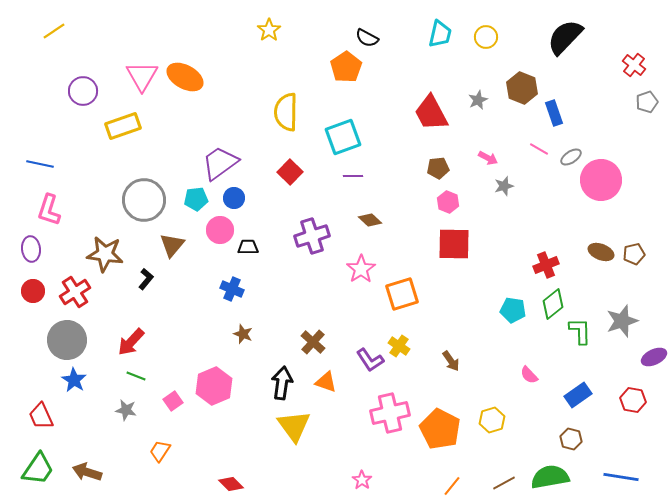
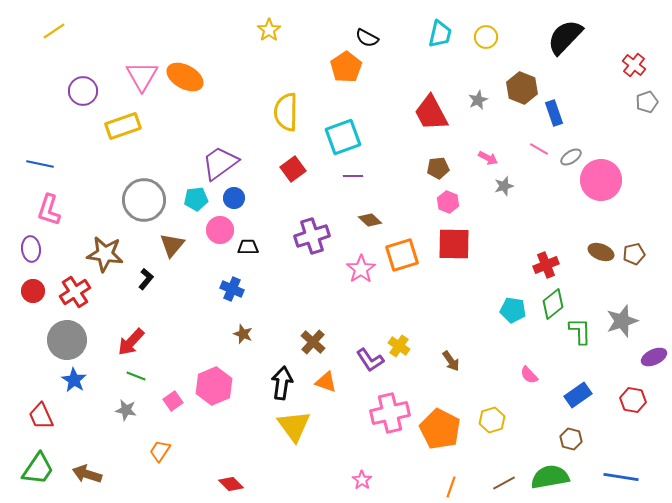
red square at (290, 172): moved 3 px right, 3 px up; rotated 10 degrees clockwise
orange square at (402, 294): moved 39 px up
brown arrow at (87, 472): moved 2 px down
orange line at (452, 486): moved 1 px left, 1 px down; rotated 20 degrees counterclockwise
